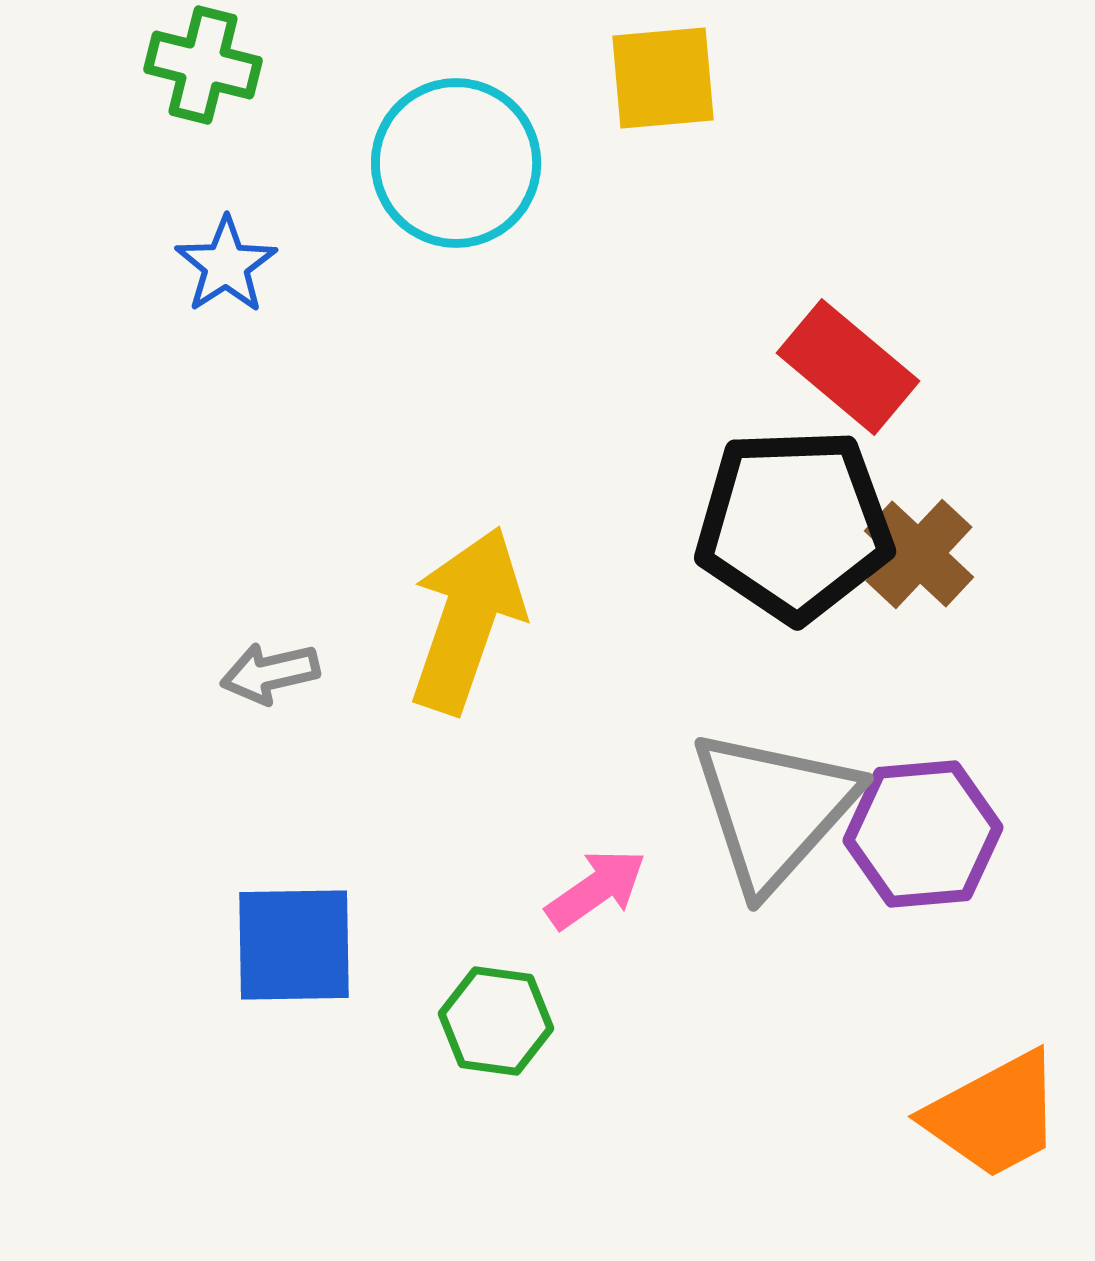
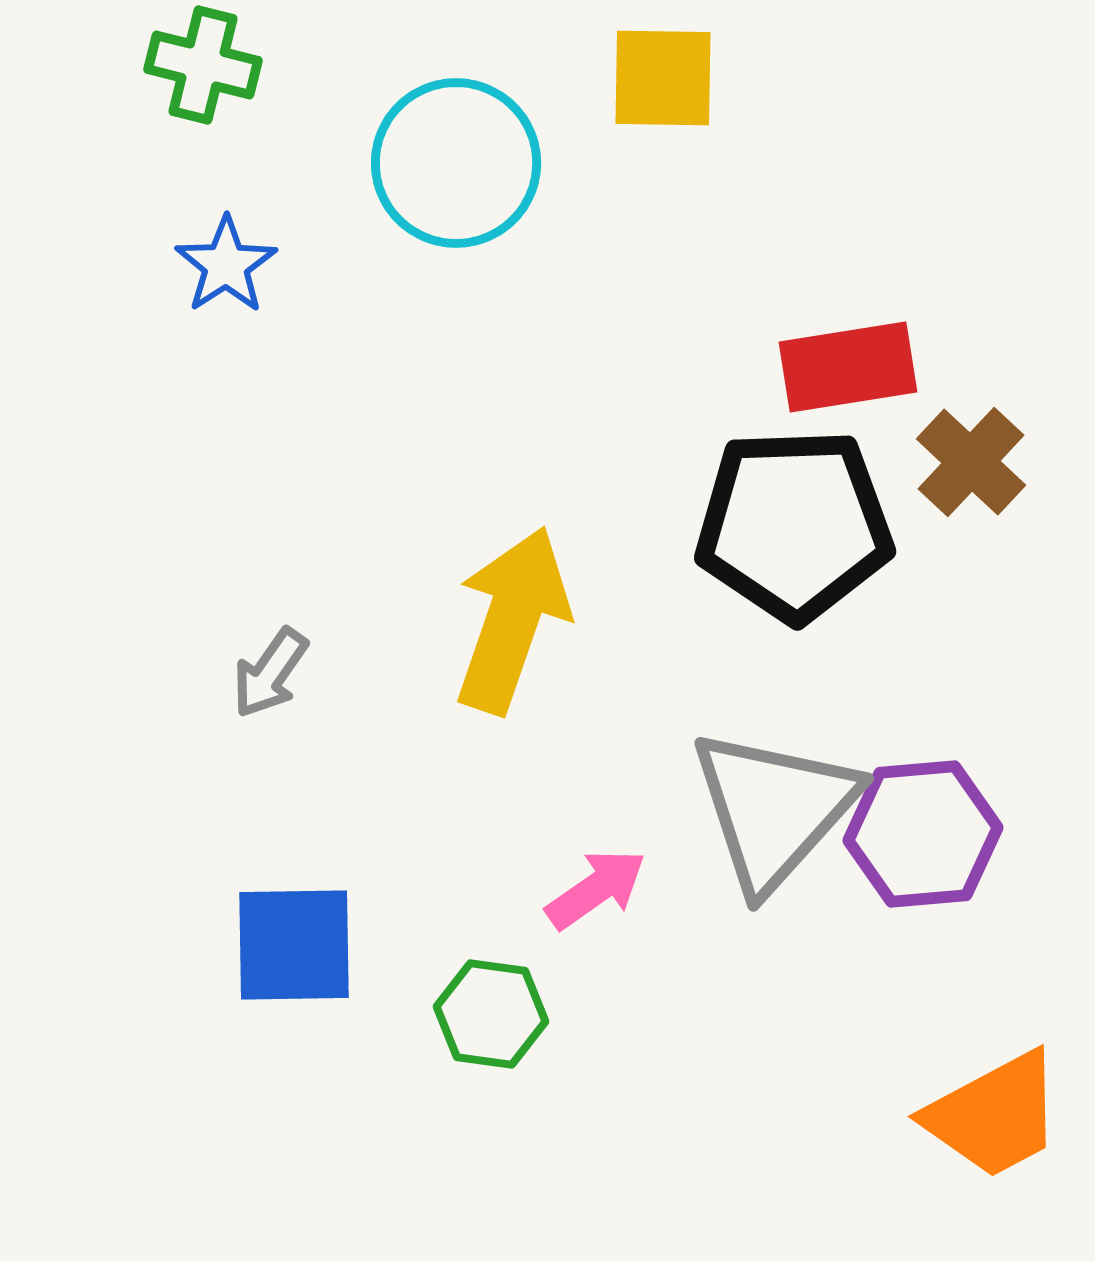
yellow square: rotated 6 degrees clockwise
red rectangle: rotated 49 degrees counterclockwise
brown cross: moved 52 px right, 92 px up
yellow arrow: moved 45 px right
gray arrow: rotated 42 degrees counterclockwise
green hexagon: moved 5 px left, 7 px up
